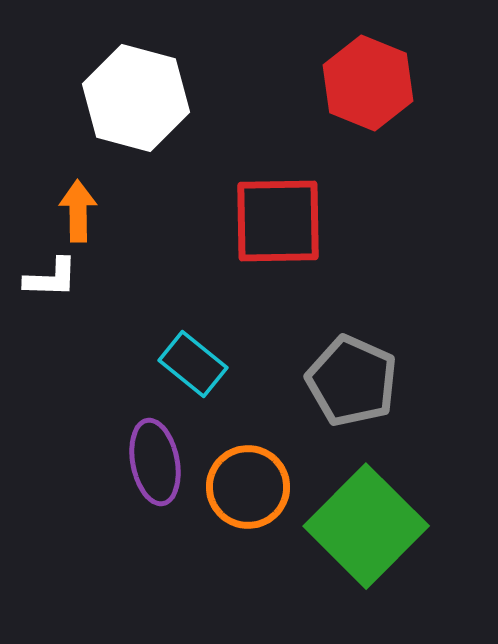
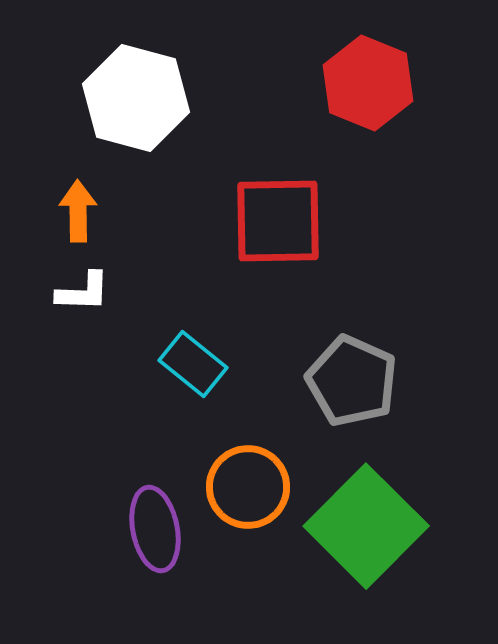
white L-shape: moved 32 px right, 14 px down
purple ellipse: moved 67 px down
